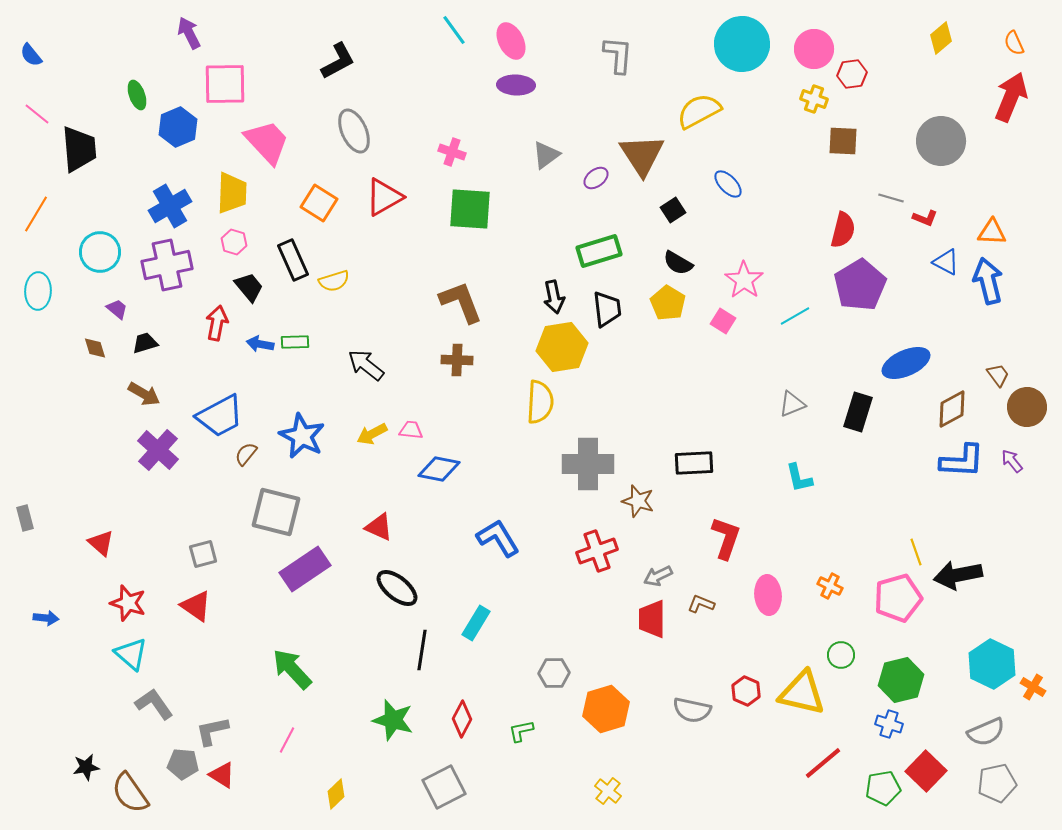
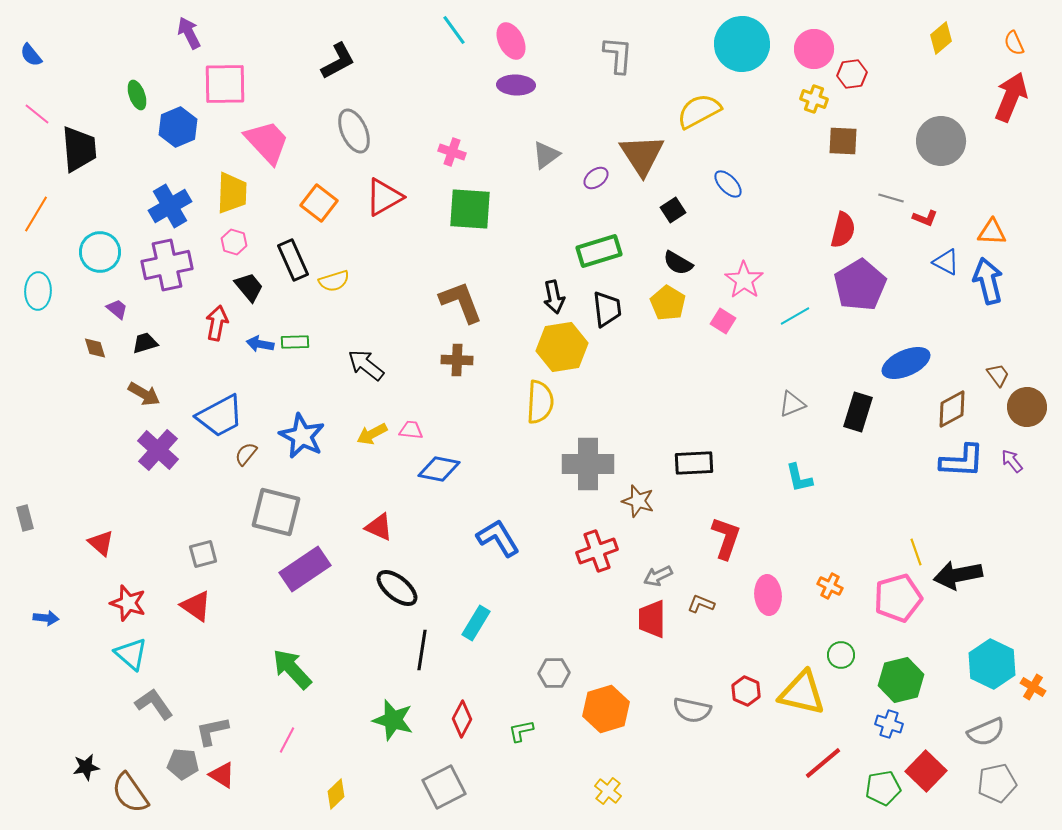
orange square at (319, 203): rotated 6 degrees clockwise
